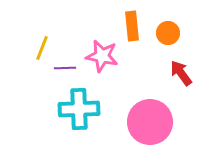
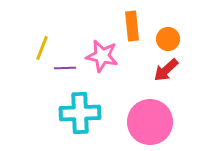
orange circle: moved 6 px down
red arrow: moved 15 px left, 3 px up; rotated 96 degrees counterclockwise
cyan cross: moved 1 px right, 4 px down
